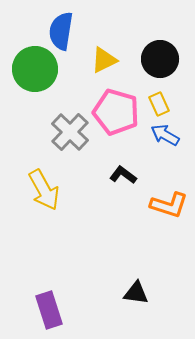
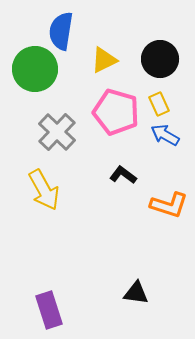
gray cross: moved 13 px left
